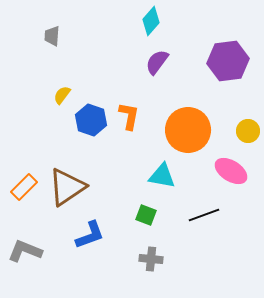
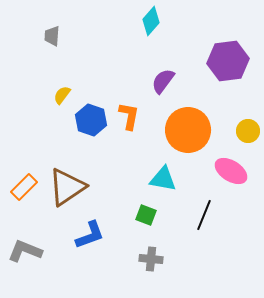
purple semicircle: moved 6 px right, 19 px down
cyan triangle: moved 1 px right, 3 px down
black line: rotated 48 degrees counterclockwise
